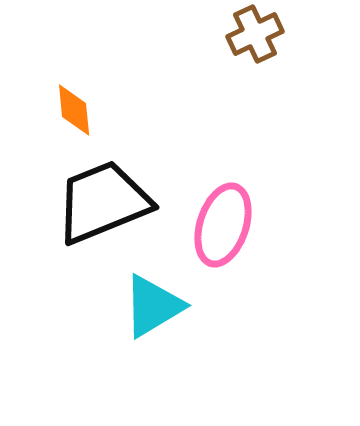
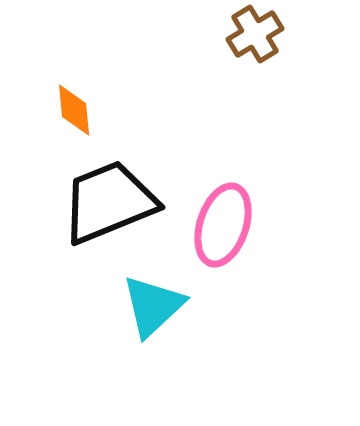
brown cross: rotated 6 degrees counterclockwise
black trapezoid: moved 6 px right
cyan triangle: rotated 12 degrees counterclockwise
